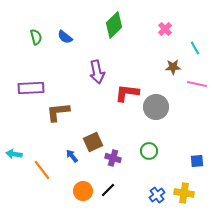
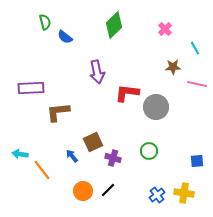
green semicircle: moved 9 px right, 15 px up
cyan arrow: moved 6 px right
